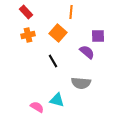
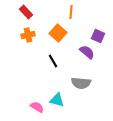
purple square: rotated 24 degrees clockwise
